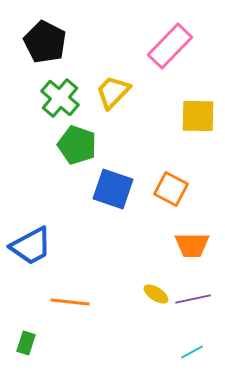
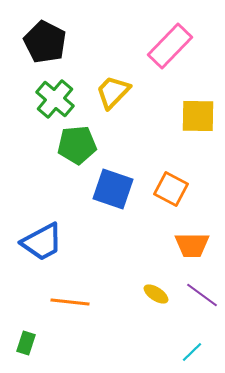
green cross: moved 5 px left, 1 px down
green pentagon: rotated 24 degrees counterclockwise
blue trapezoid: moved 11 px right, 4 px up
purple line: moved 9 px right, 4 px up; rotated 48 degrees clockwise
cyan line: rotated 15 degrees counterclockwise
